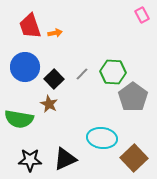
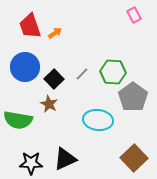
pink rectangle: moved 8 px left
orange arrow: rotated 24 degrees counterclockwise
green semicircle: moved 1 px left, 1 px down
cyan ellipse: moved 4 px left, 18 px up
black star: moved 1 px right, 3 px down
